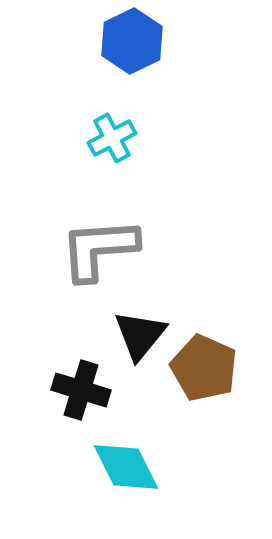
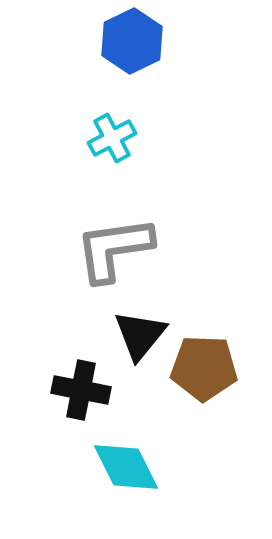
gray L-shape: moved 15 px right; rotated 4 degrees counterclockwise
brown pentagon: rotated 22 degrees counterclockwise
black cross: rotated 6 degrees counterclockwise
